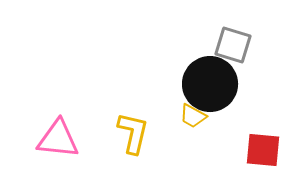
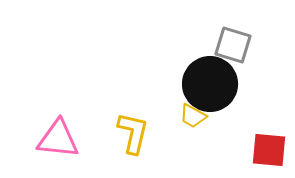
red square: moved 6 px right
